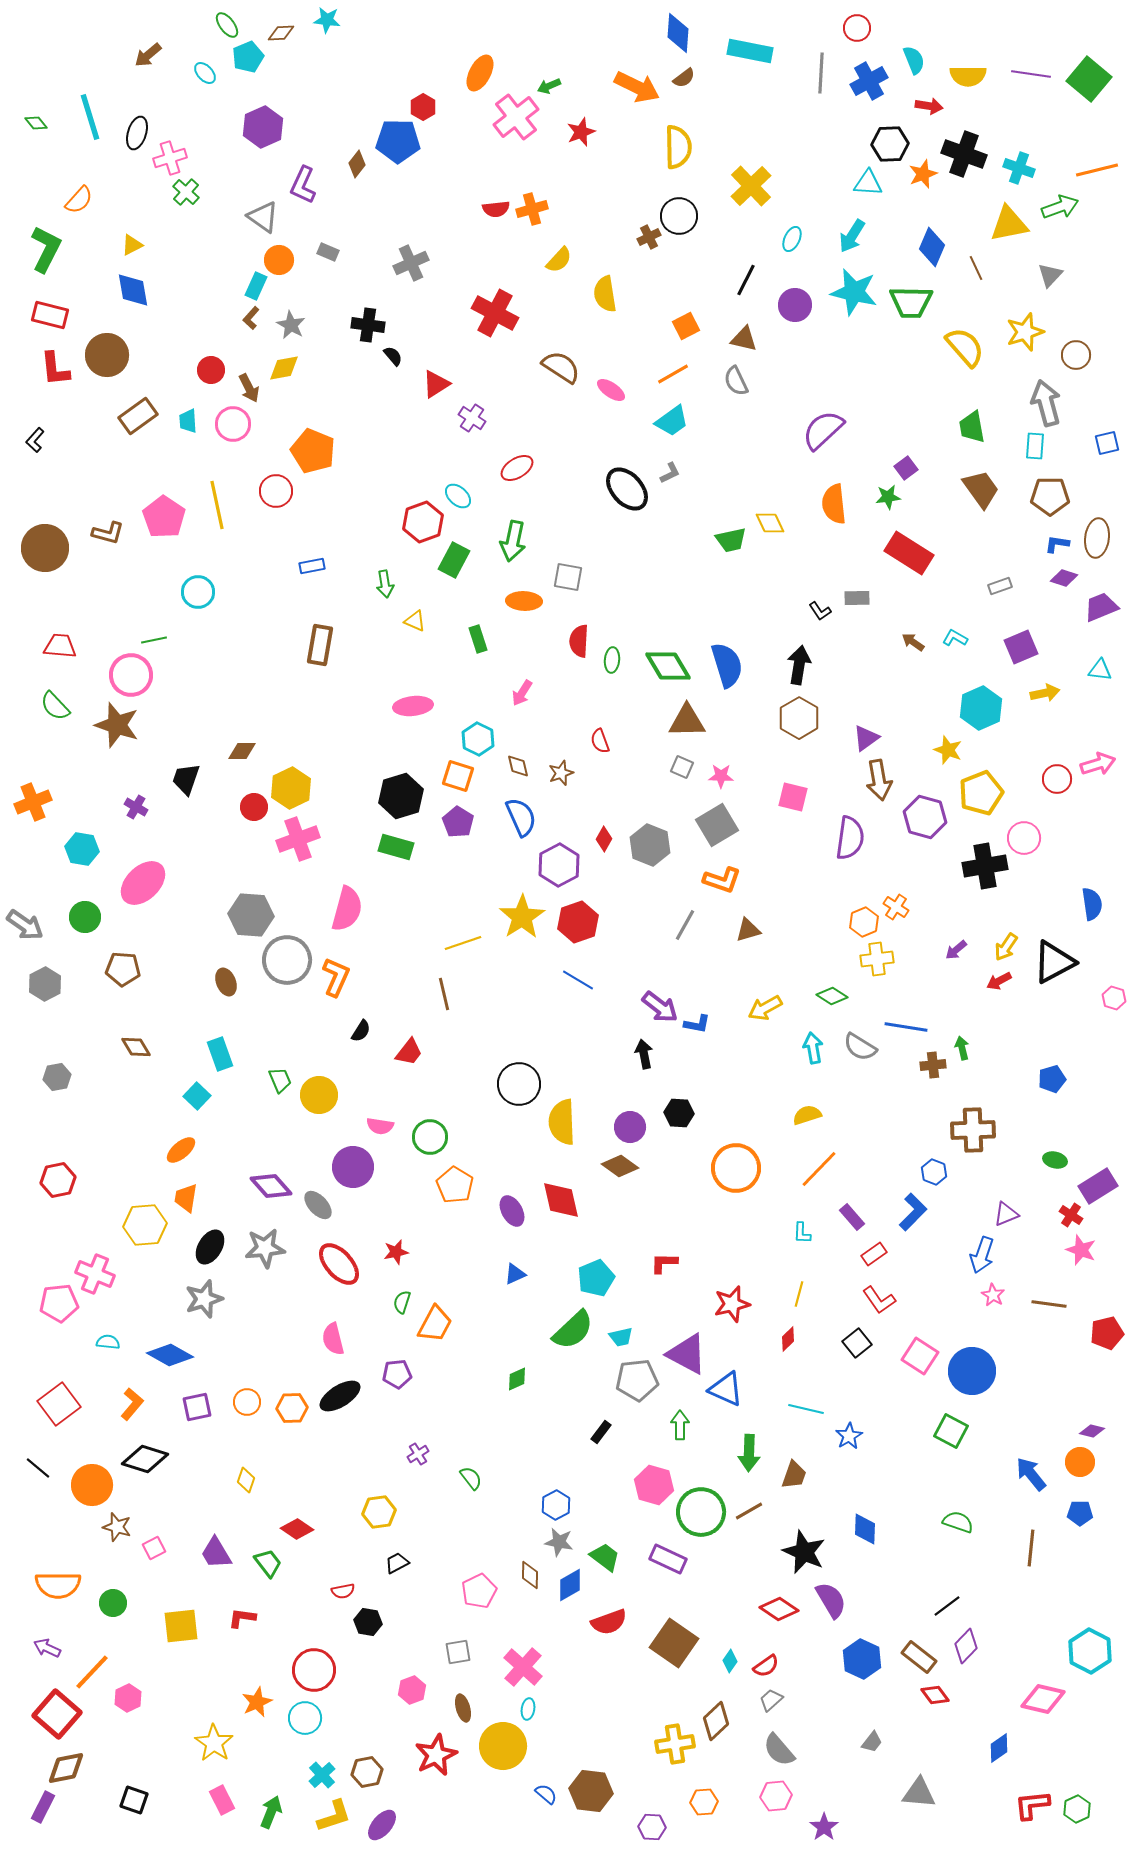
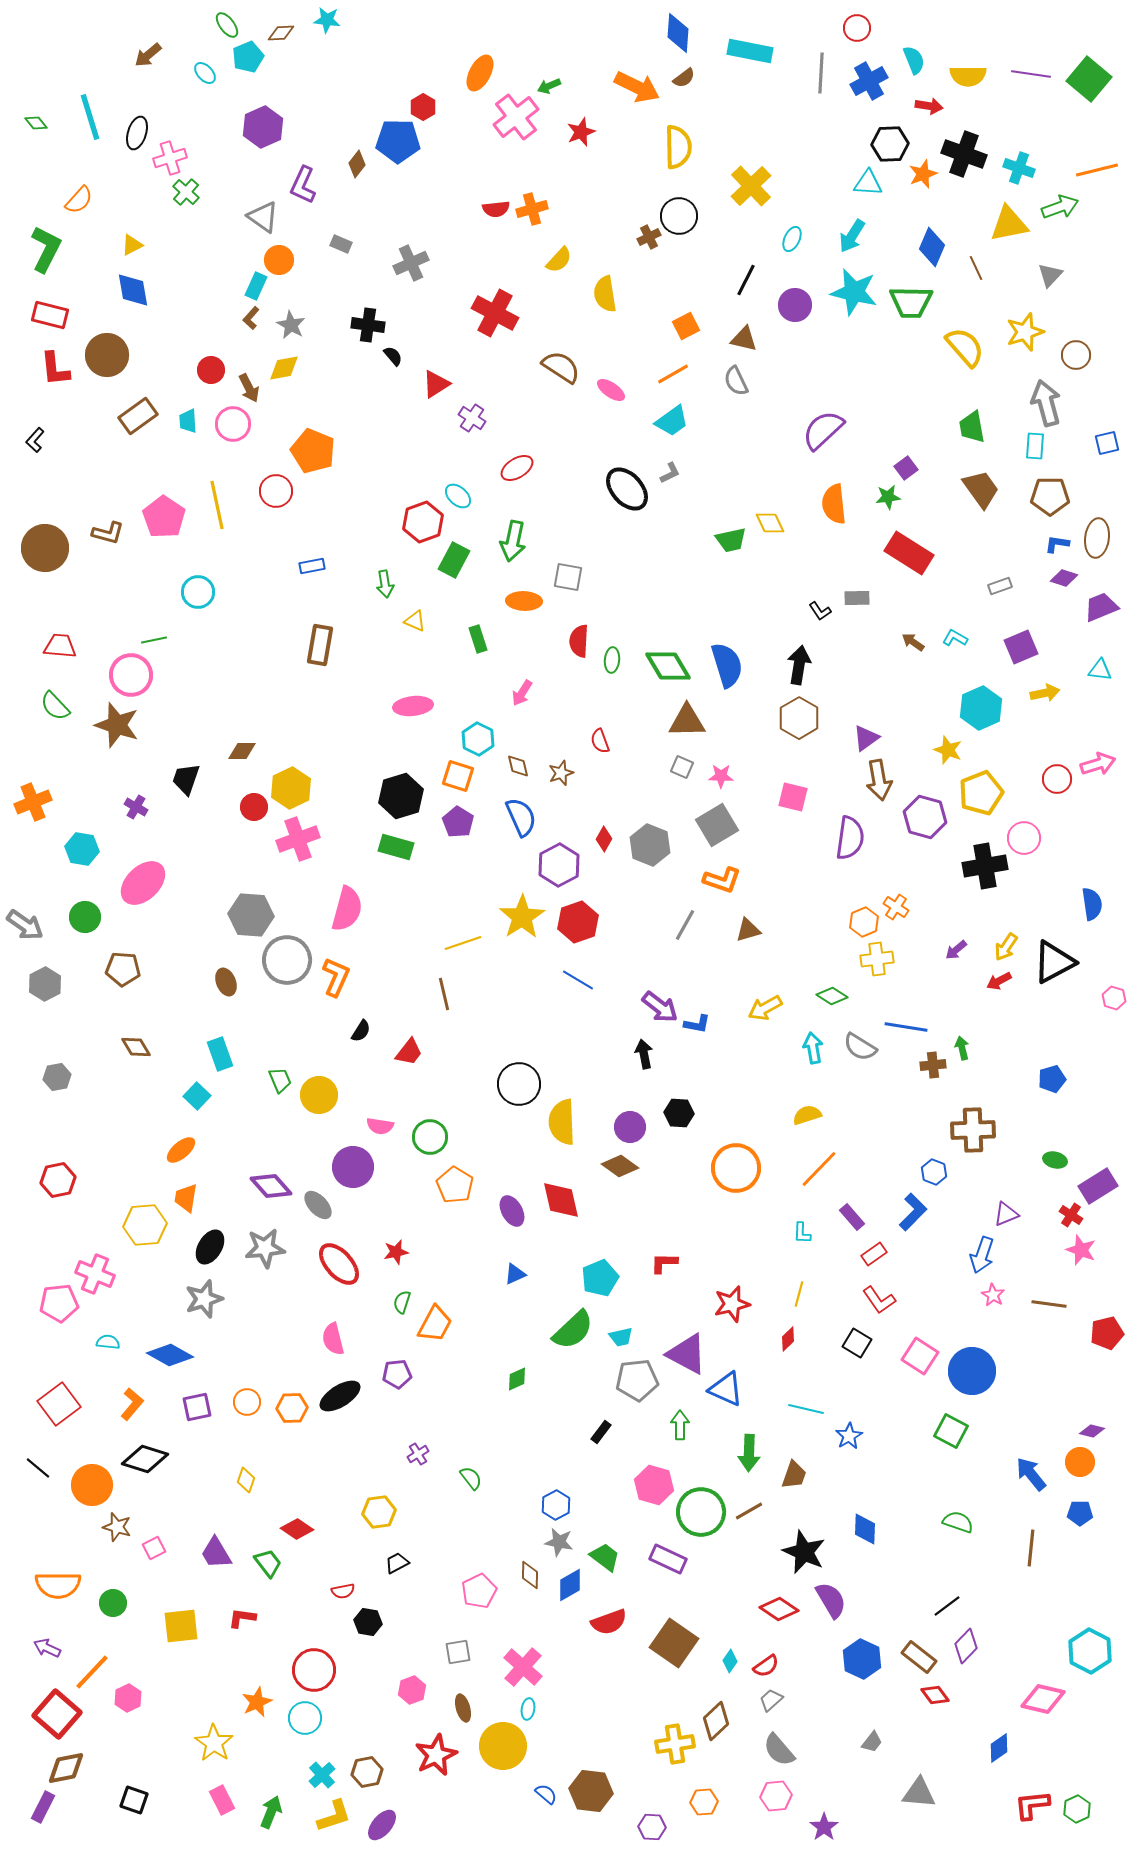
gray rectangle at (328, 252): moved 13 px right, 8 px up
cyan pentagon at (596, 1278): moved 4 px right
black square at (857, 1343): rotated 20 degrees counterclockwise
